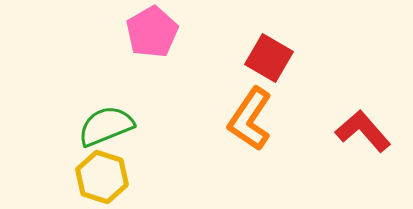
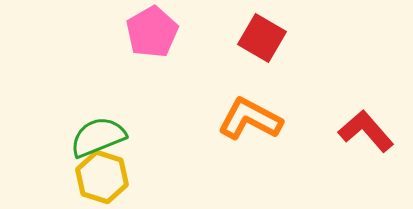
red square: moved 7 px left, 20 px up
orange L-shape: rotated 84 degrees clockwise
green semicircle: moved 8 px left, 11 px down
red L-shape: moved 3 px right
